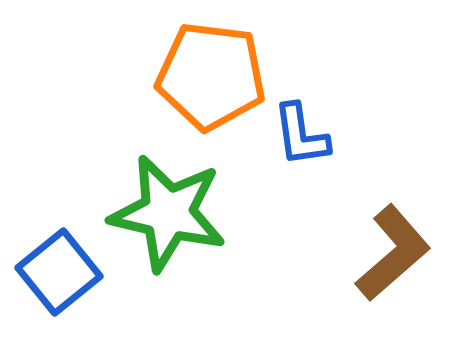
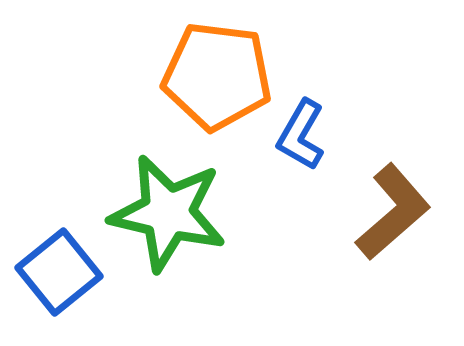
orange pentagon: moved 6 px right
blue L-shape: rotated 38 degrees clockwise
brown L-shape: moved 41 px up
